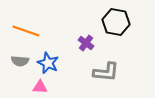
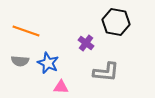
pink triangle: moved 21 px right
